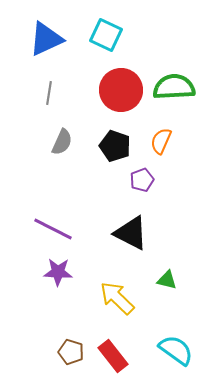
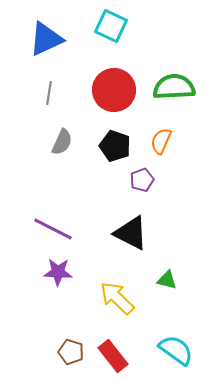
cyan square: moved 5 px right, 9 px up
red circle: moved 7 px left
